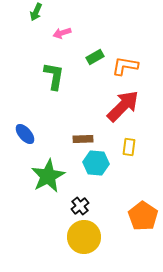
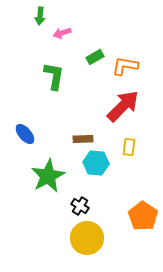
green arrow: moved 4 px right, 4 px down; rotated 18 degrees counterclockwise
black cross: rotated 18 degrees counterclockwise
yellow circle: moved 3 px right, 1 px down
